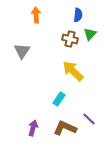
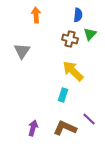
cyan rectangle: moved 4 px right, 4 px up; rotated 16 degrees counterclockwise
